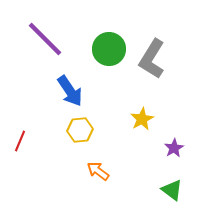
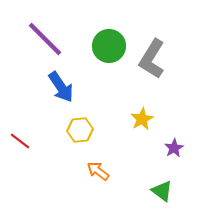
green circle: moved 3 px up
blue arrow: moved 9 px left, 4 px up
red line: rotated 75 degrees counterclockwise
green triangle: moved 10 px left, 1 px down
